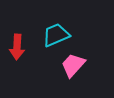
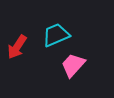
red arrow: rotated 30 degrees clockwise
